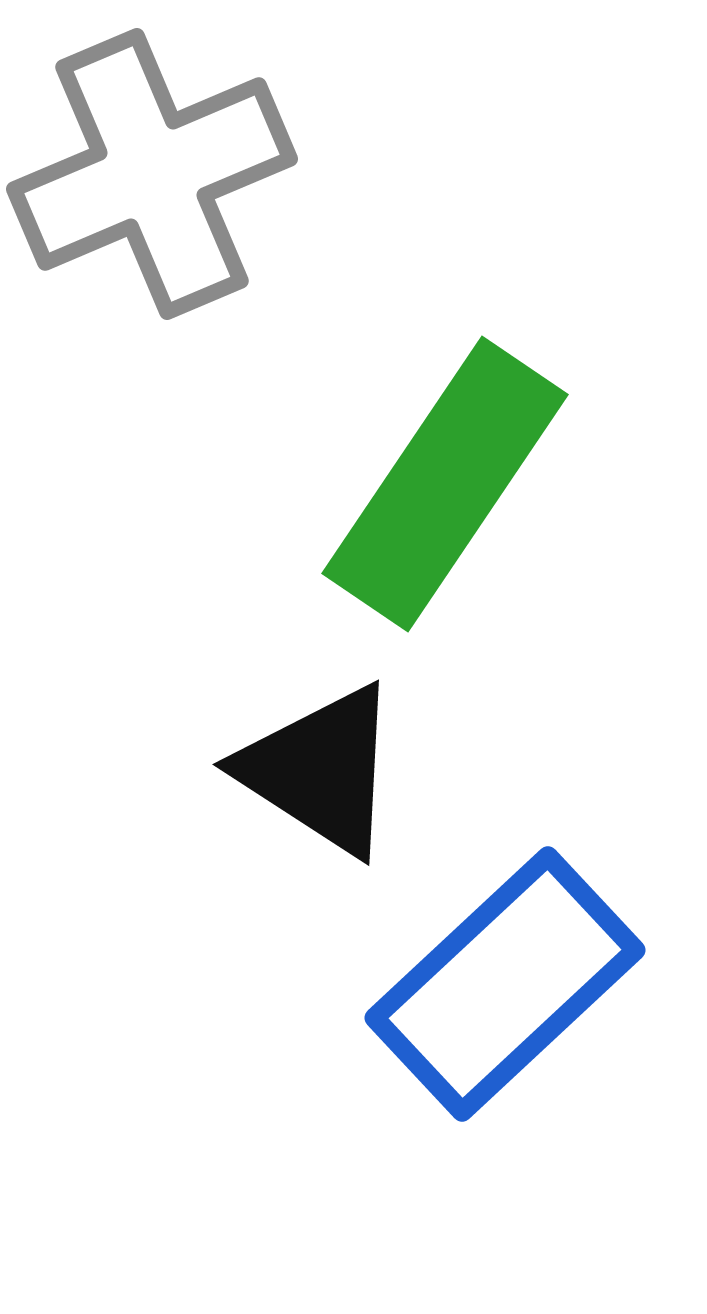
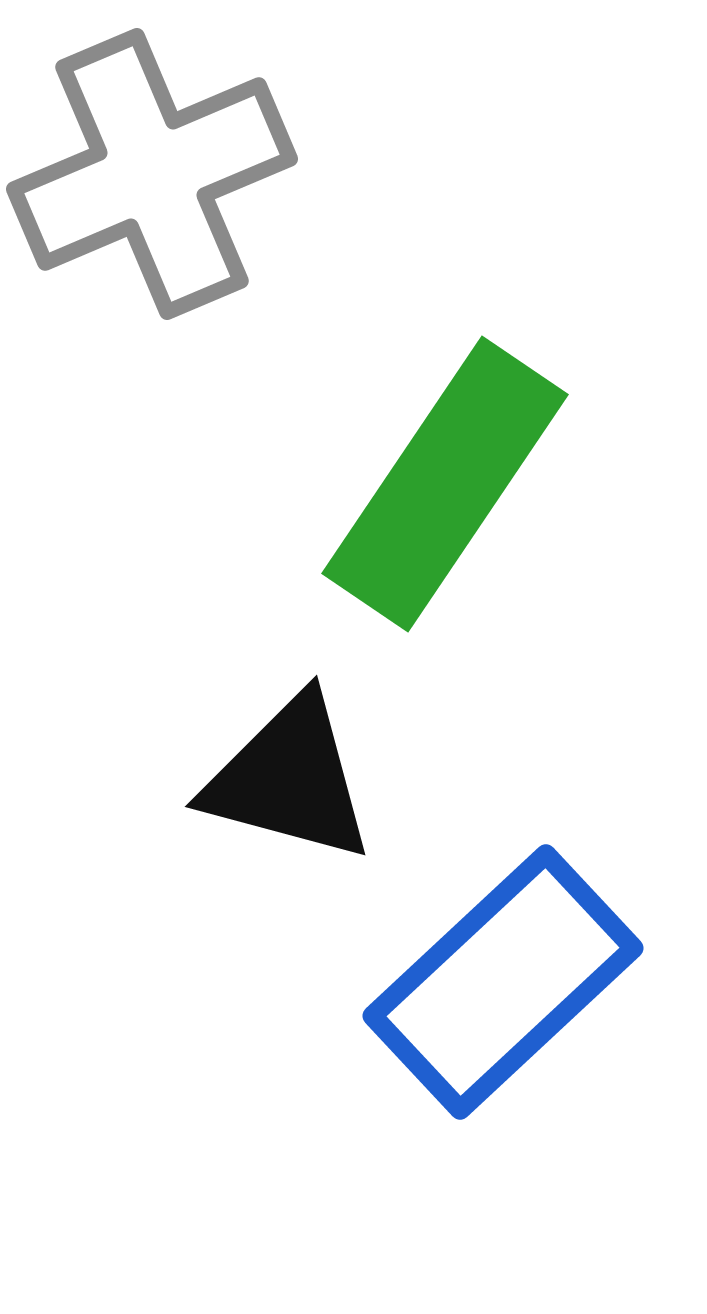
black triangle: moved 31 px left, 9 px down; rotated 18 degrees counterclockwise
blue rectangle: moved 2 px left, 2 px up
